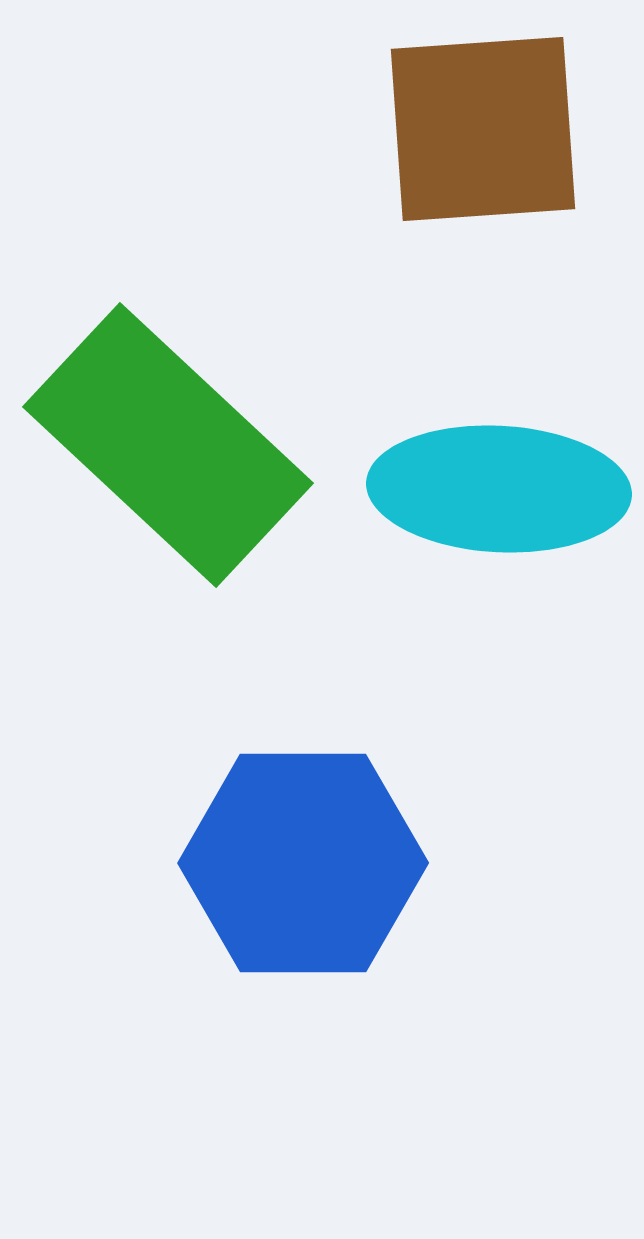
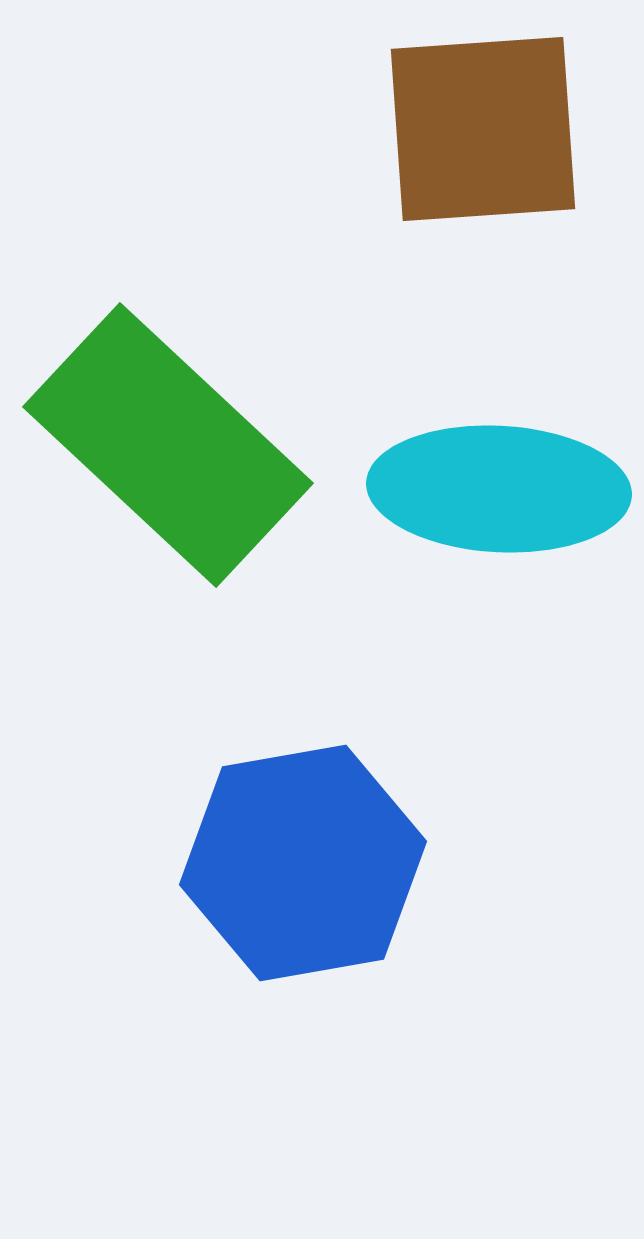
blue hexagon: rotated 10 degrees counterclockwise
